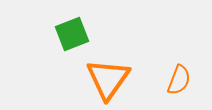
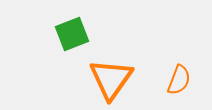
orange triangle: moved 3 px right
